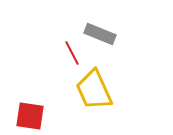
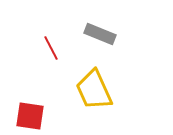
red line: moved 21 px left, 5 px up
